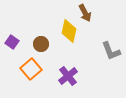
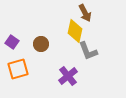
yellow diamond: moved 6 px right
gray L-shape: moved 23 px left
orange square: moved 13 px left; rotated 25 degrees clockwise
